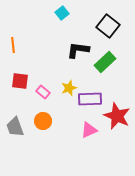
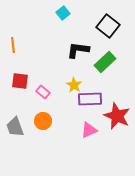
cyan square: moved 1 px right
yellow star: moved 5 px right, 3 px up; rotated 21 degrees counterclockwise
